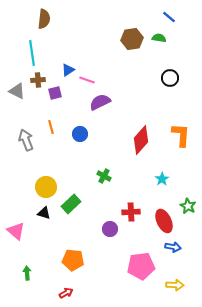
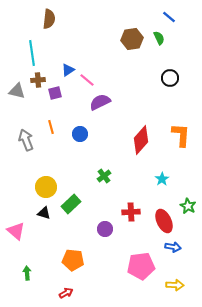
brown semicircle: moved 5 px right
green semicircle: rotated 56 degrees clockwise
pink line: rotated 21 degrees clockwise
gray triangle: rotated 12 degrees counterclockwise
green cross: rotated 24 degrees clockwise
purple circle: moved 5 px left
